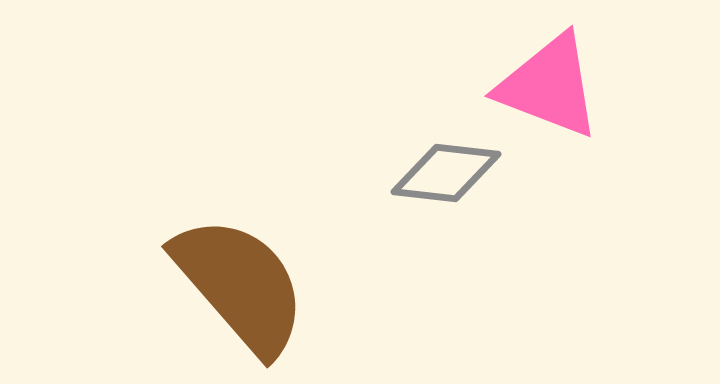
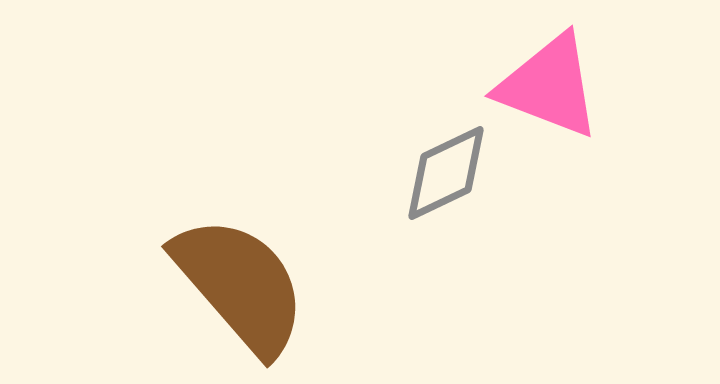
gray diamond: rotated 32 degrees counterclockwise
